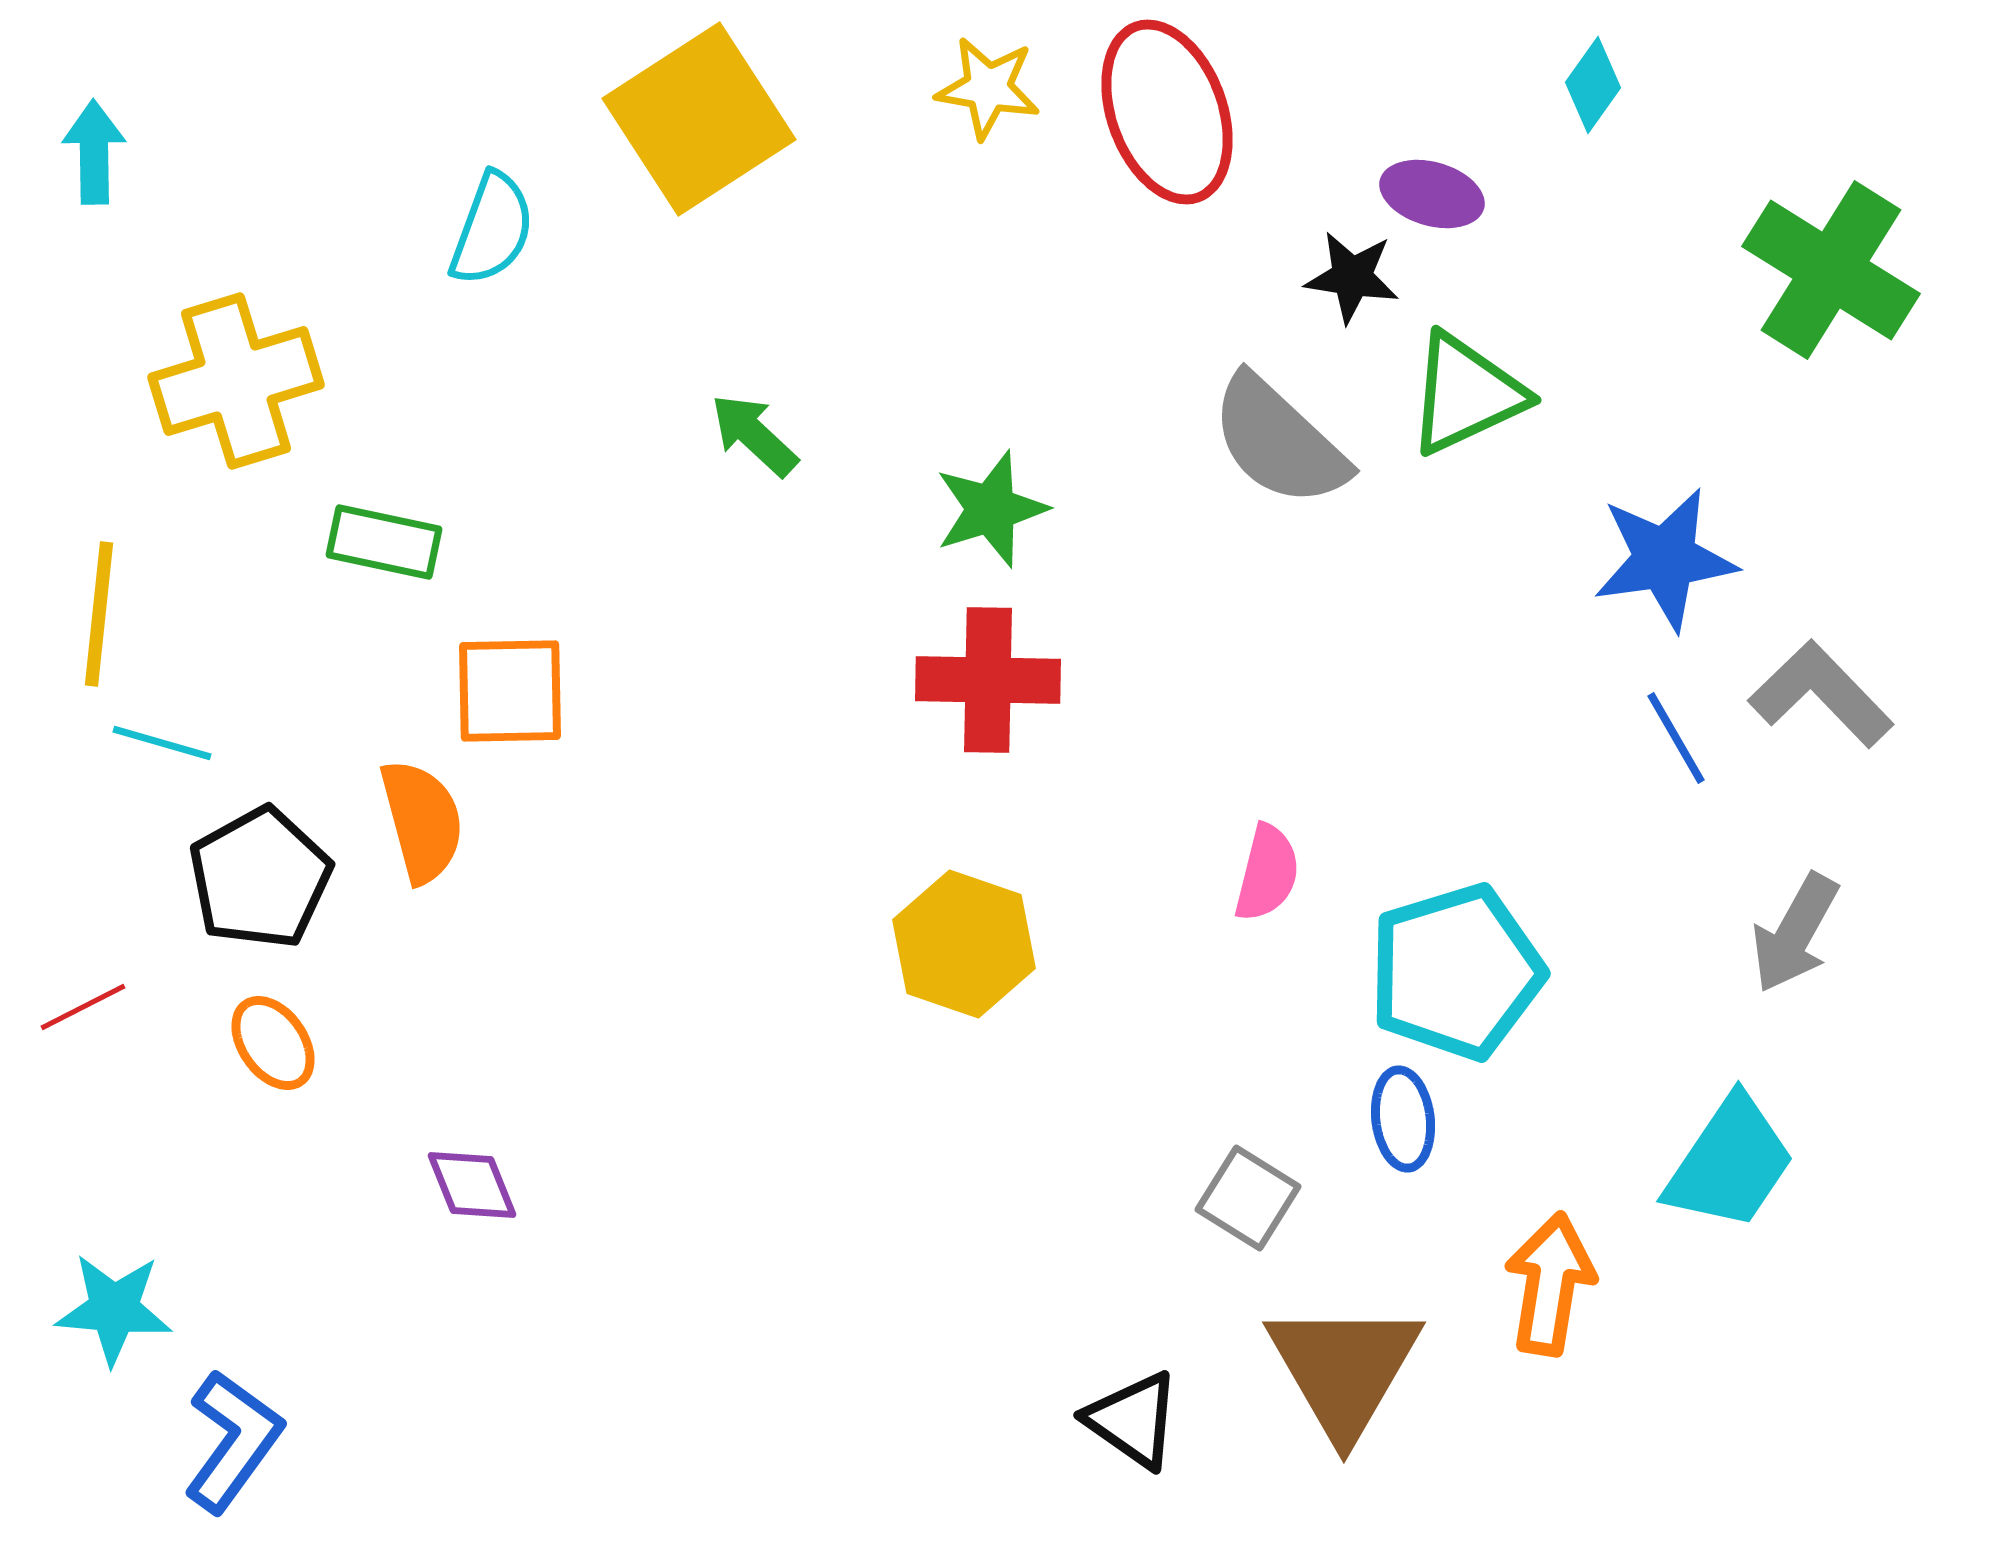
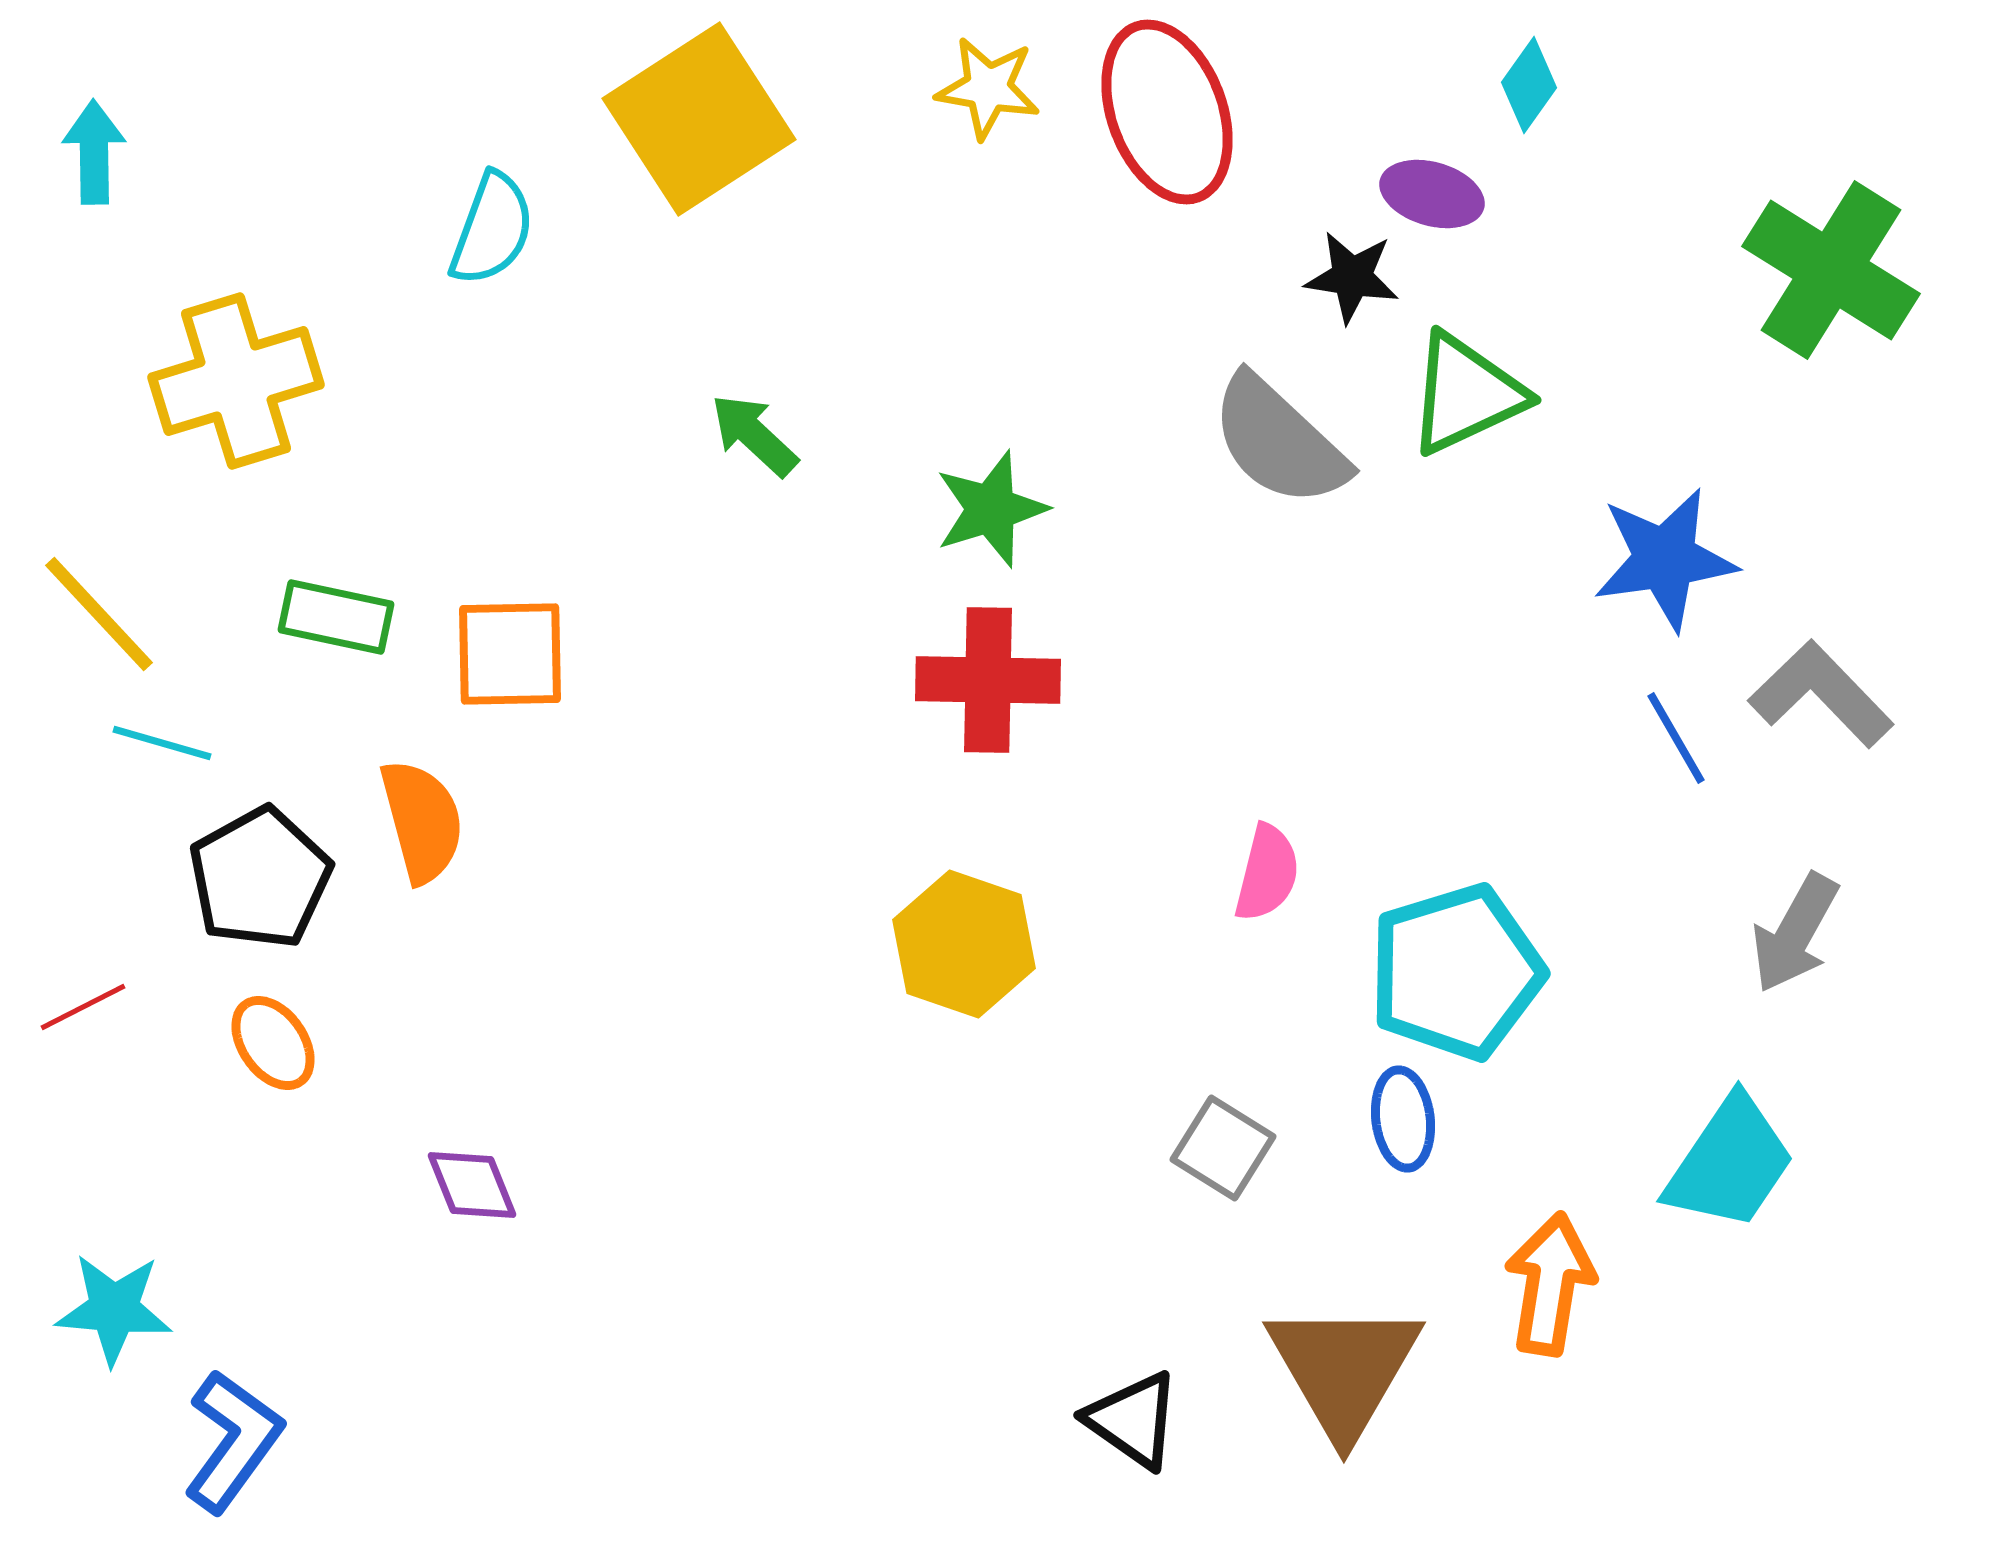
cyan diamond: moved 64 px left
green rectangle: moved 48 px left, 75 px down
yellow line: rotated 49 degrees counterclockwise
orange square: moved 37 px up
gray square: moved 25 px left, 50 px up
